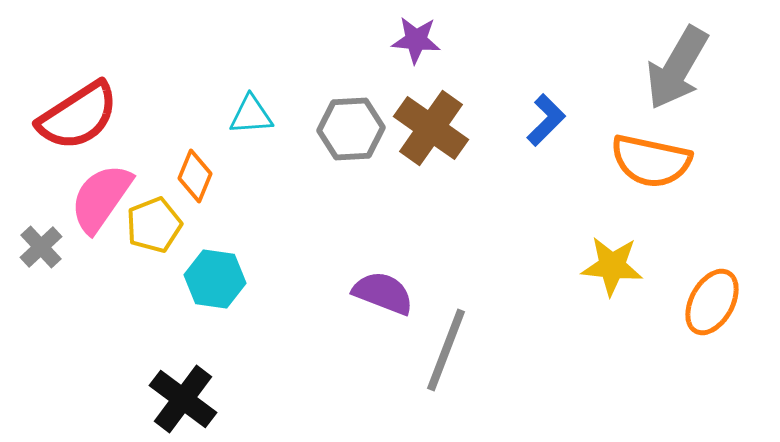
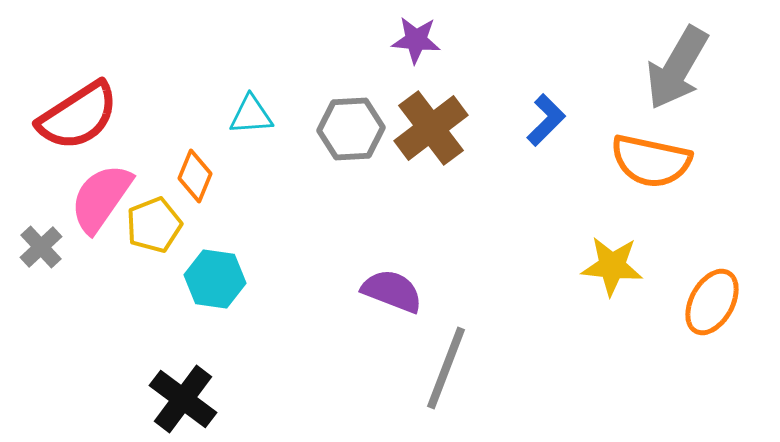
brown cross: rotated 18 degrees clockwise
purple semicircle: moved 9 px right, 2 px up
gray line: moved 18 px down
